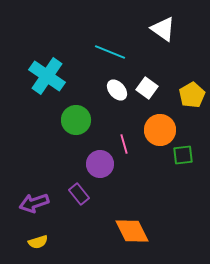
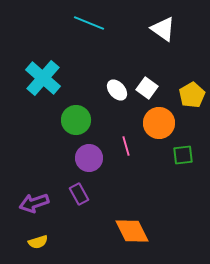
cyan line: moved 21 px left, 29 px up
cyan cross: moved 4 px left, 2 px down; rotated 6 degrees clockwise
orange circle: moved 1 px left, 7 px up
pink line: moved 2 px right, 2 px down
purple circle: moved 11 px left, 6 px up
purple rectangle: rotated 10 degrees clockwise
